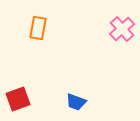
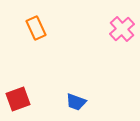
orange rectangle: moved 2 px left; rotated 35 degrees counterclockwise
